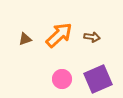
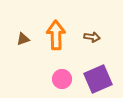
orange arrow: moved 3 px left; rotated 48 degrees counterclockwise
brown triangle: moved 2 px left
